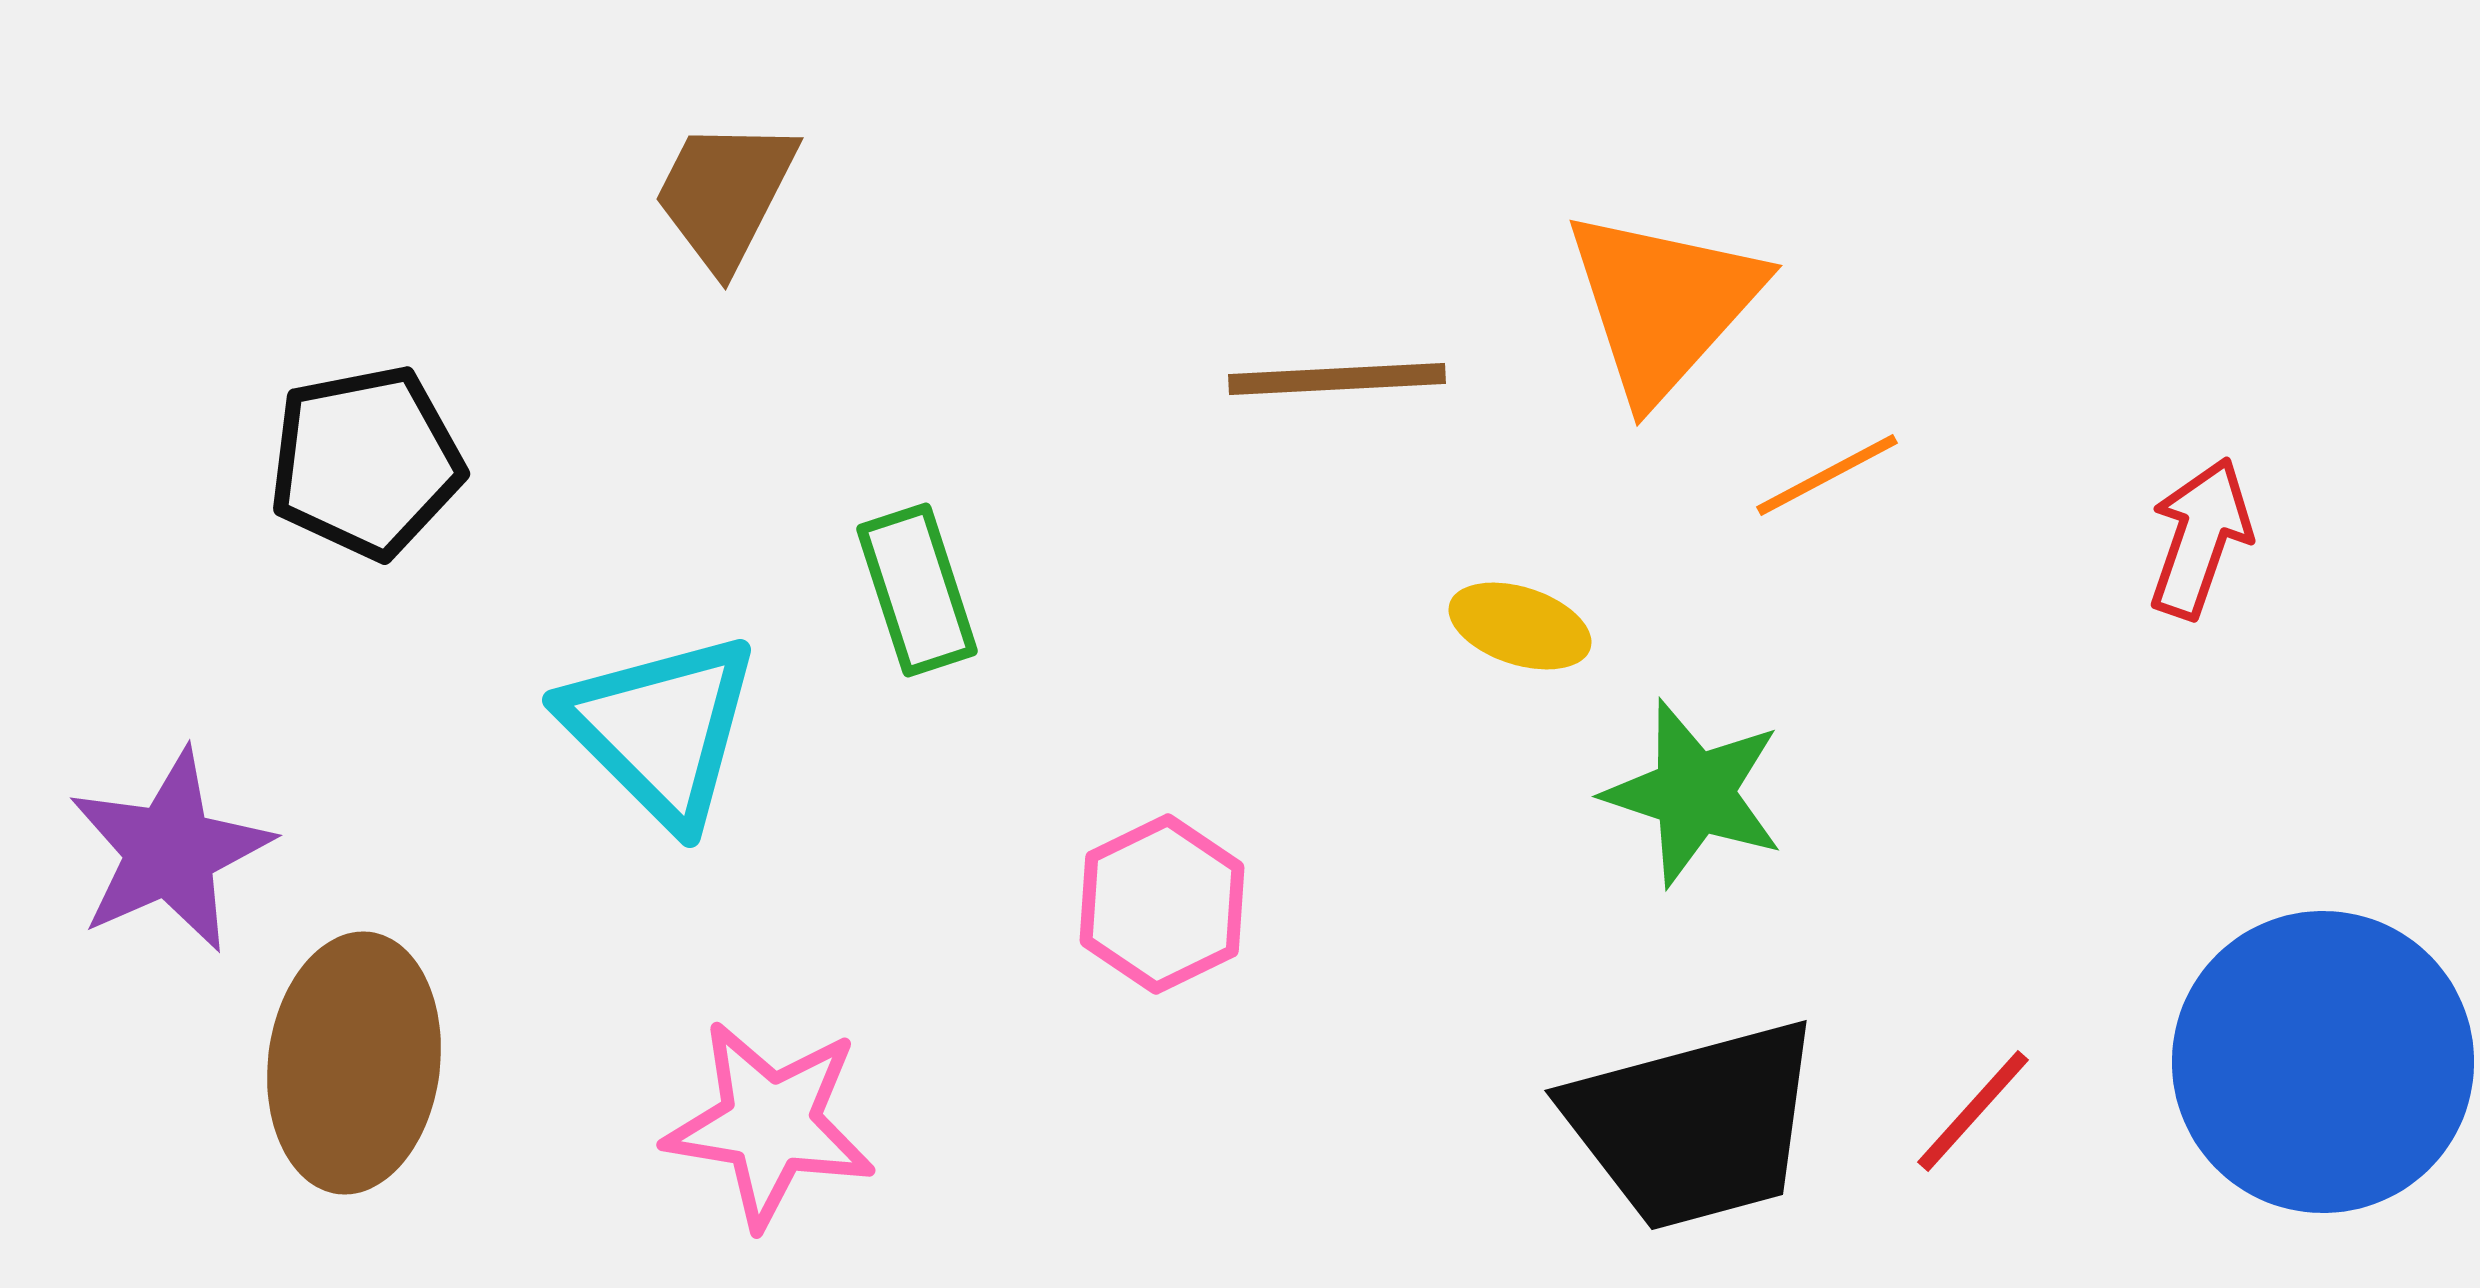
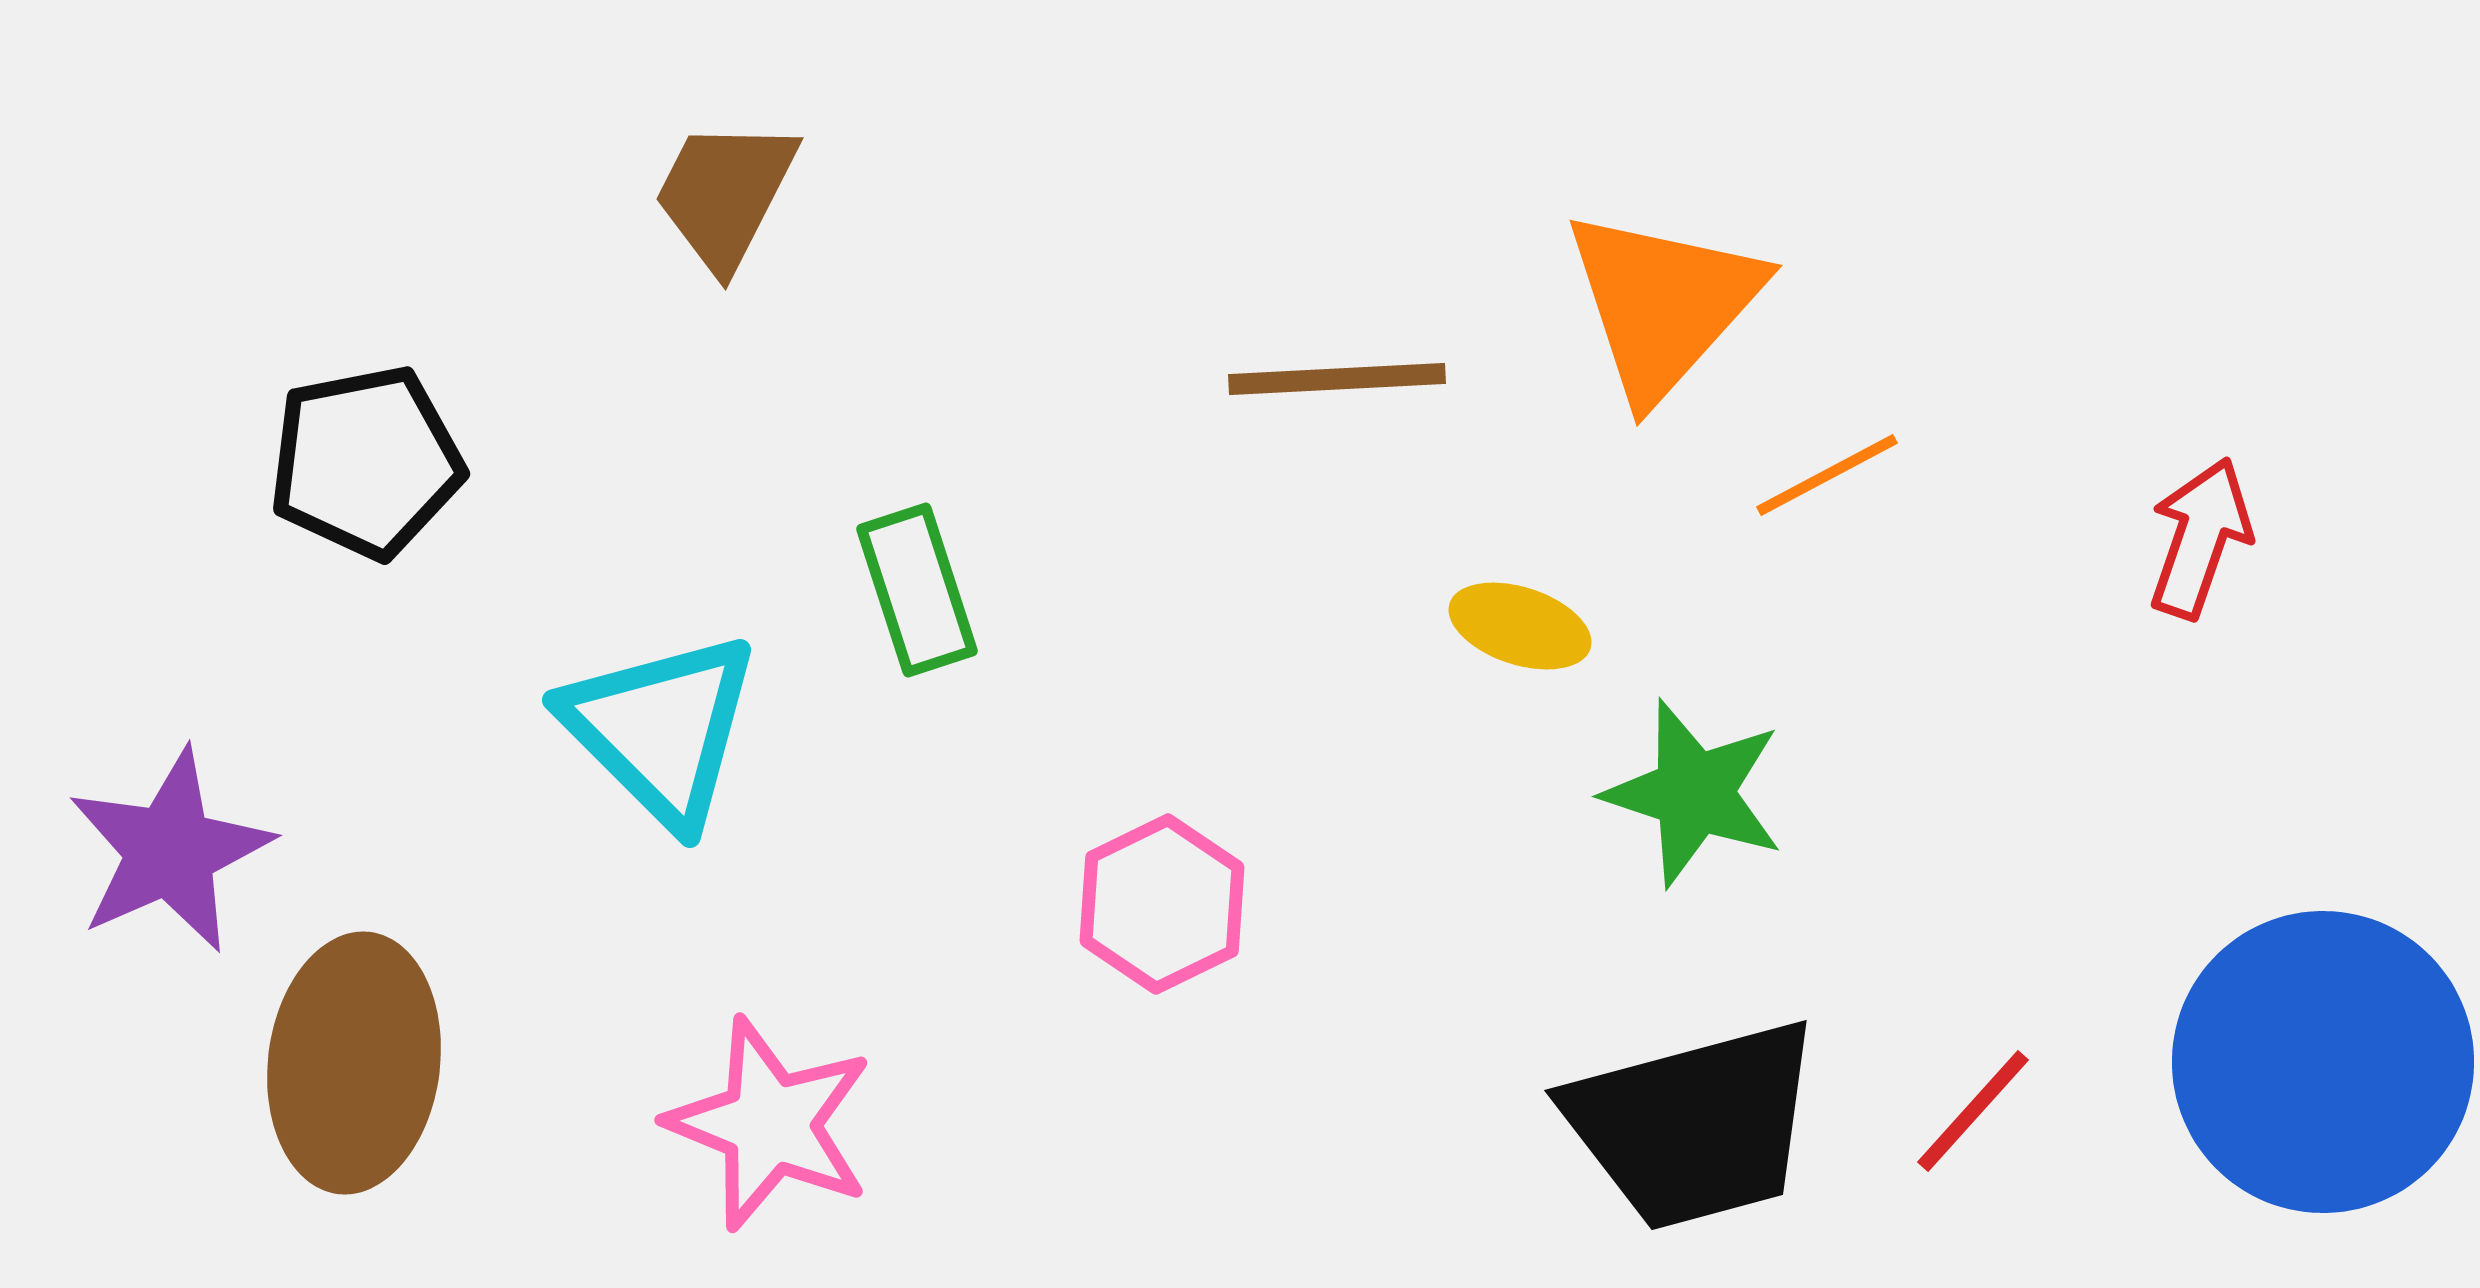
pink star: rotated 13 degrees clockwise
